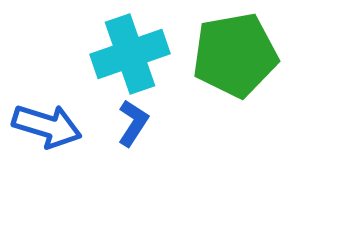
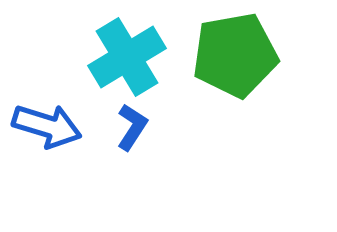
cyan cross: moved 3 px left, 3 px down; rotated 12 degrees counterclockwise
blue L-shape: moved 1 px left, 4 px down
